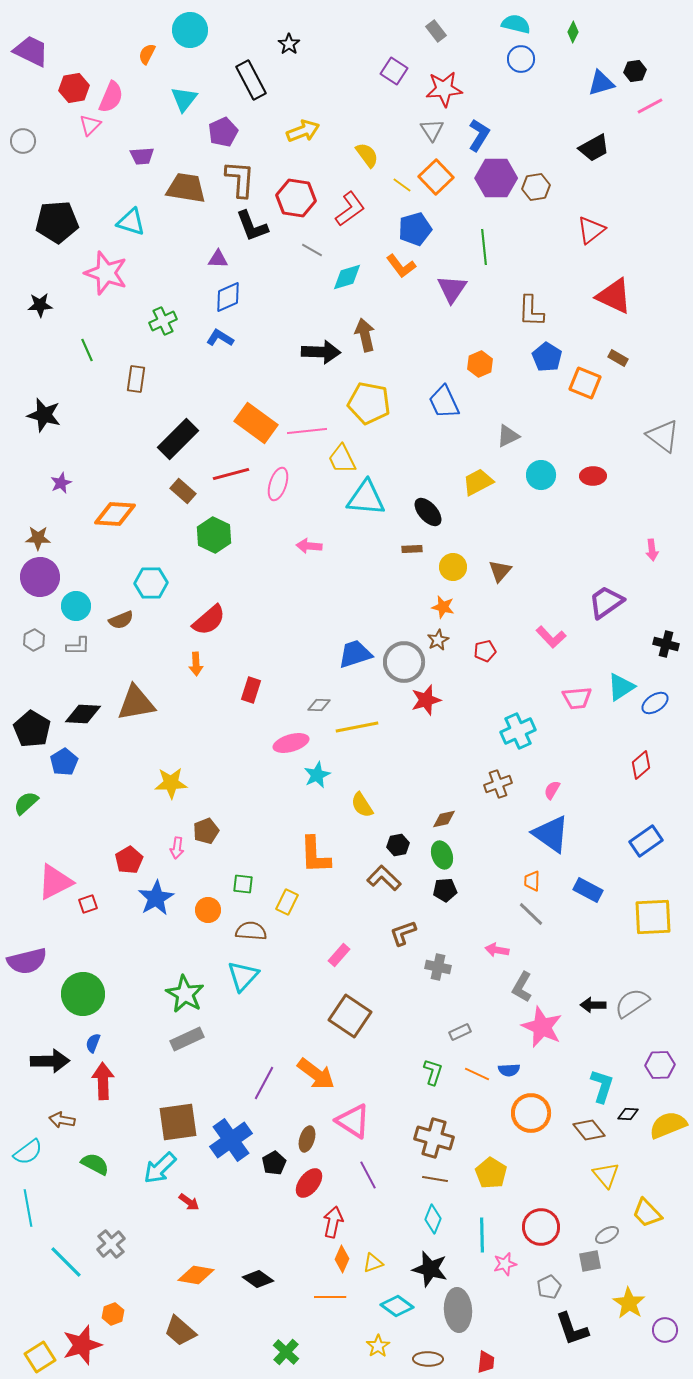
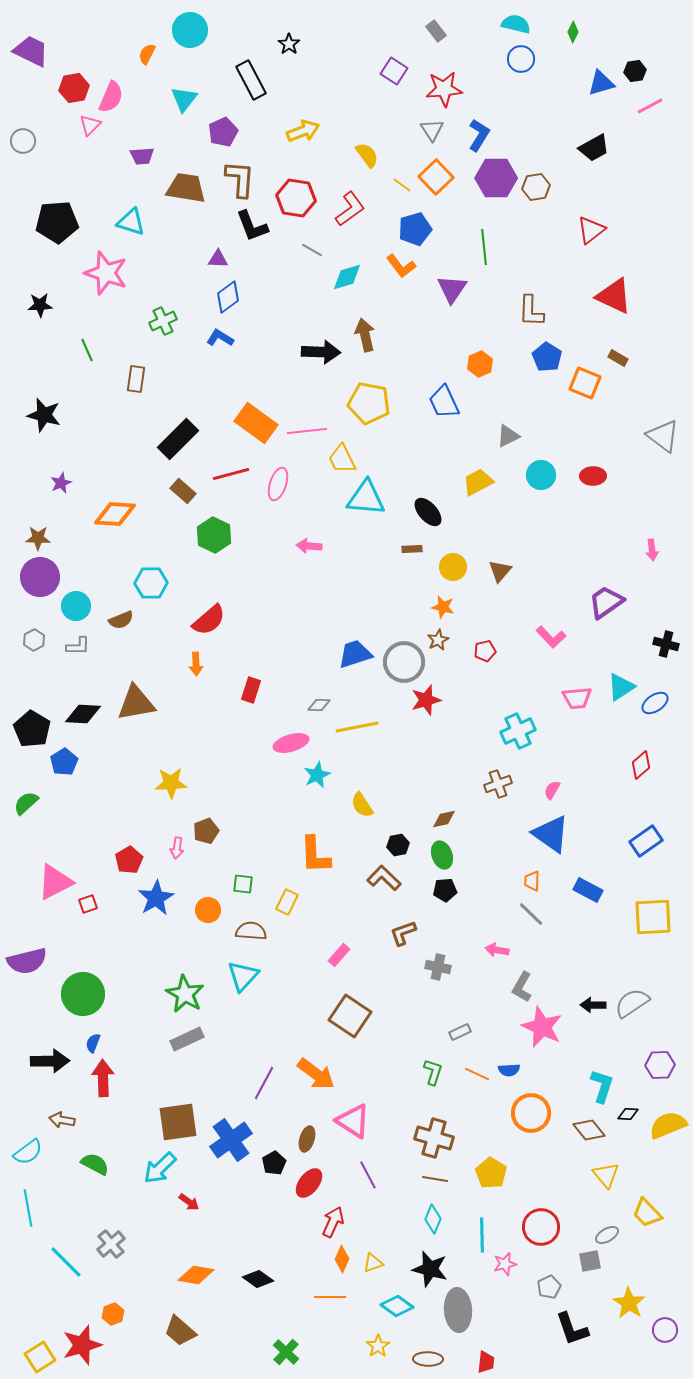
blue diamond at (228, 297): rotated 12 degrees counterclockwise
red arrow at (103, 1081): moved 3 px up
red arrow at (333, 1222): rotated 12 degrees clockwise
